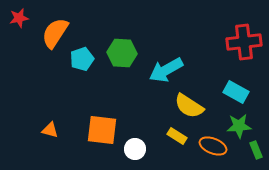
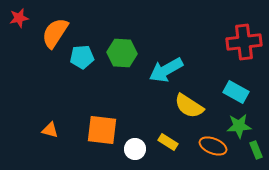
cyan pentagon: moved 2 px up; rotated 15 degrees clockwise
yellow rectangle: moved 9 px left, 6 px down
